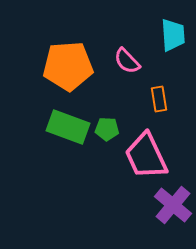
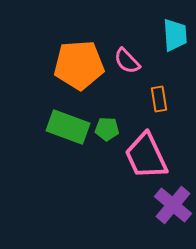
cyan trapezoid: moved 2 px right
orange pentagon: moved 11 px right, 1 px up
